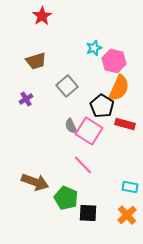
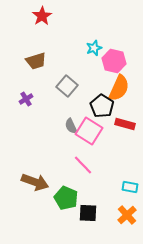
gray square: rotated 10 degrees counterclockwise
